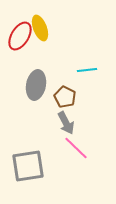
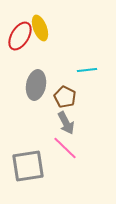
pink line: moved 11 px left
